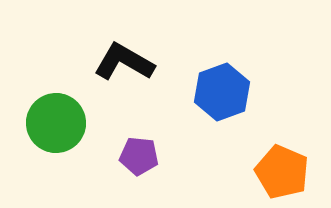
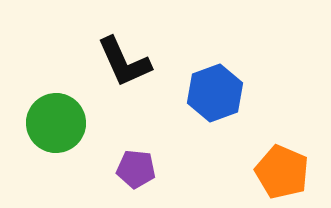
black L-shape: rotated 144 degrees counterclockwise
blue hexagon: moved 7 px left, 1 px down
purple pentagon: moved 3 px left, 13 px down
